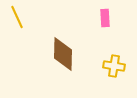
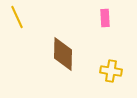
yellow cross: moved 3 px left, 5 px down
